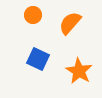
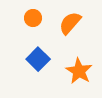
orange circle: moved 3 px down
blue square: rotated 20 degrees clockwise
